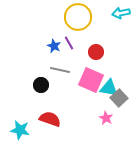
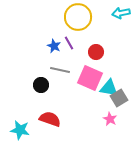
pink square: moved 1 px left, 2 px up
gray square: rotated 12 degrees clockwise
pink star: moved 4 px right, 1 px down
